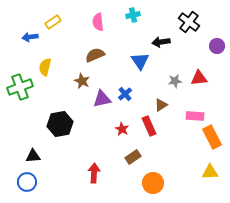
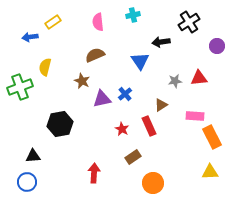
black cross: rotated 20 degrees clockwise
